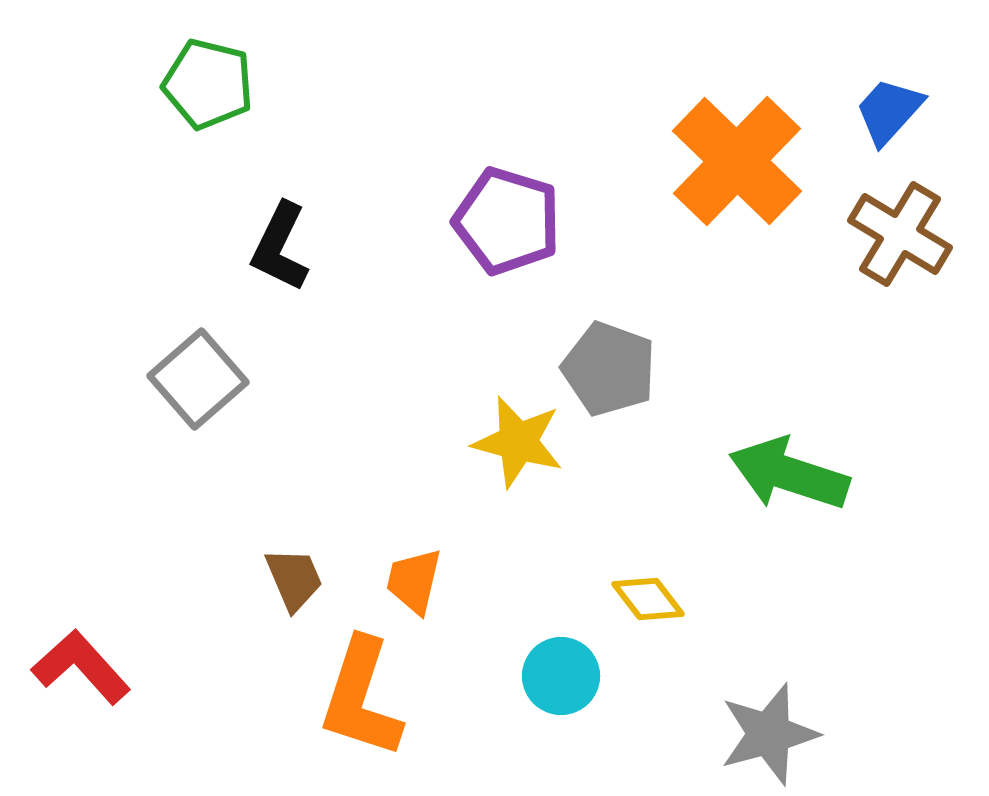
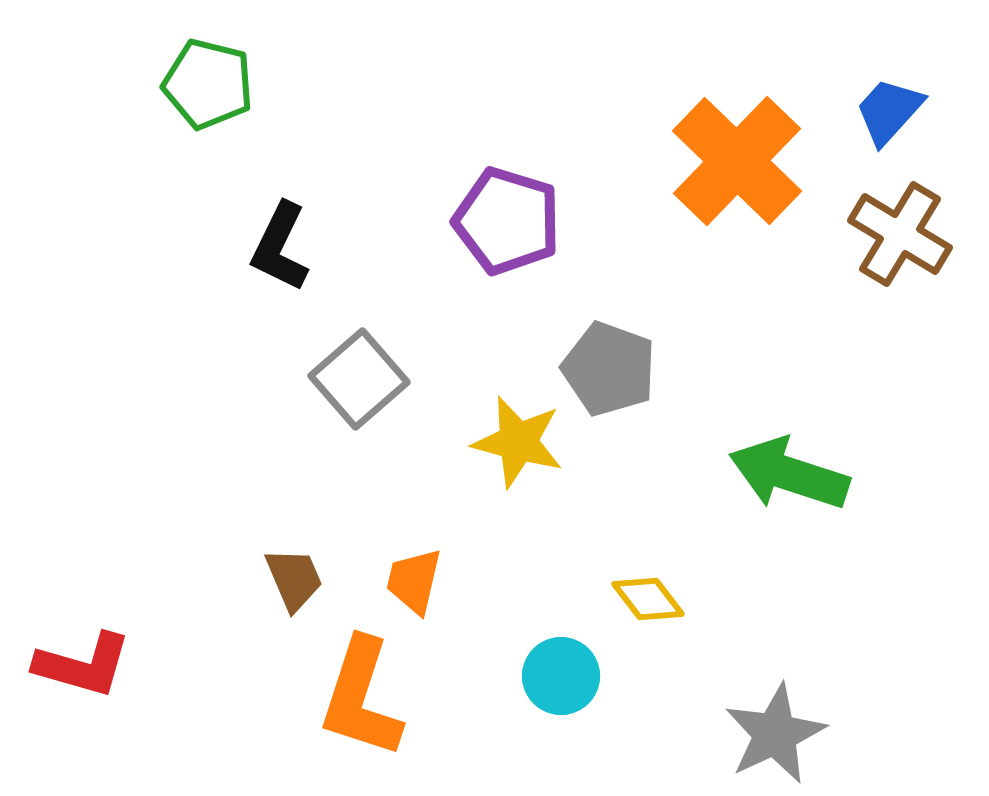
gray square: moved 161 px right
red L-shape: moved 2 px right, 2 px up; rotated 148 degrees clockwise
gray star: moved 6 px right; rotated 10 degrees counterclockwise
